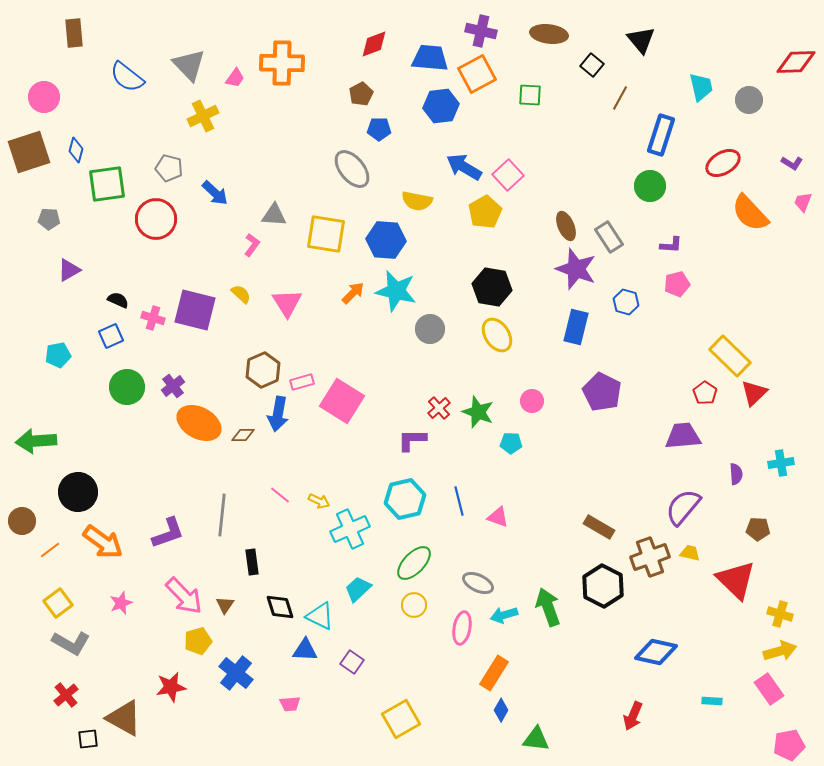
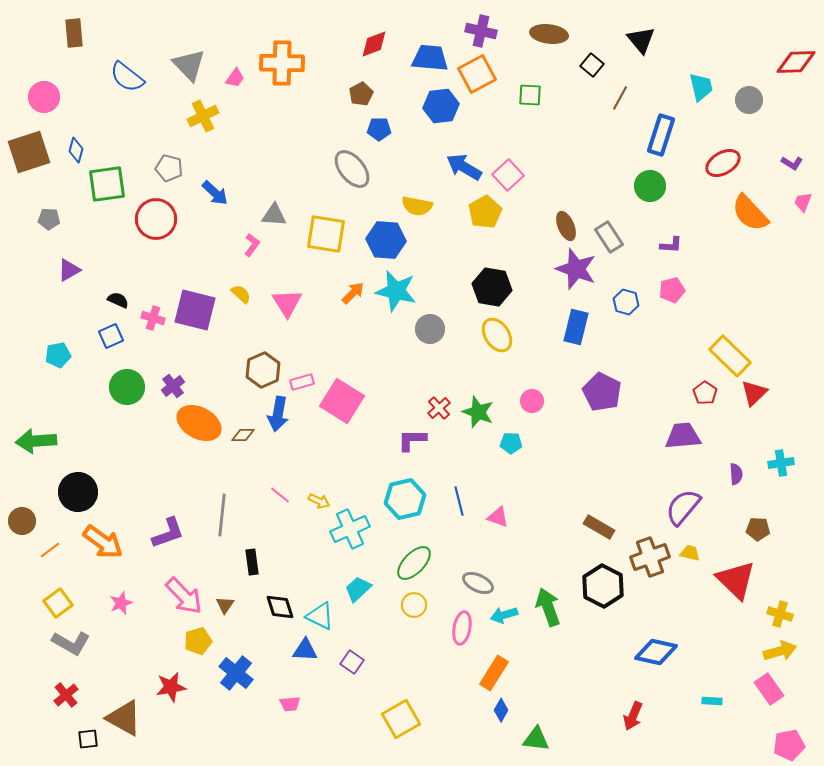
yellow semicircle at (417, 201): moved 5 px down
pink pentagon at (677, 284): moved 5 px left, 6 px down
